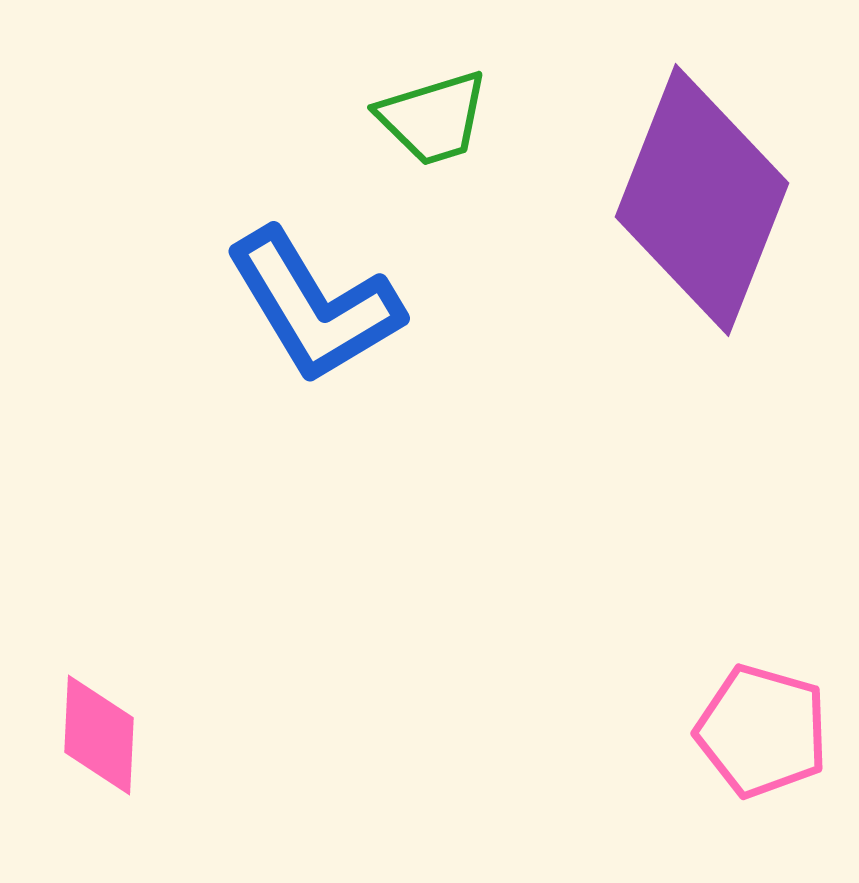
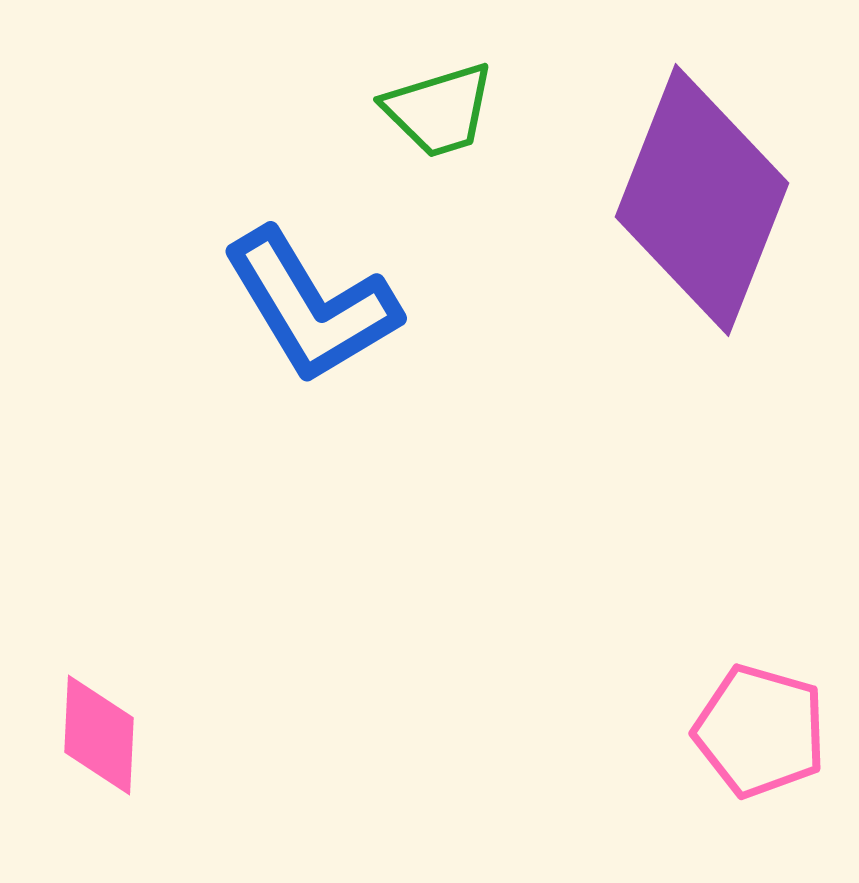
green trapezoid: moved 6 px right, 8 px up
blue L-shape: moved 3 px left
pink pentagon: moved 2 px left
